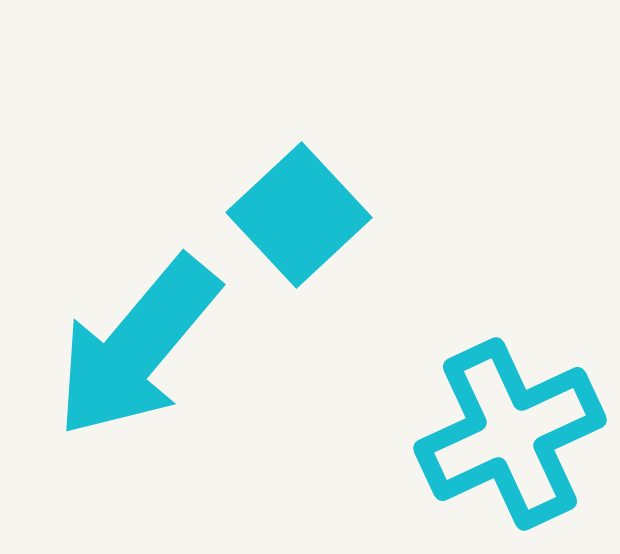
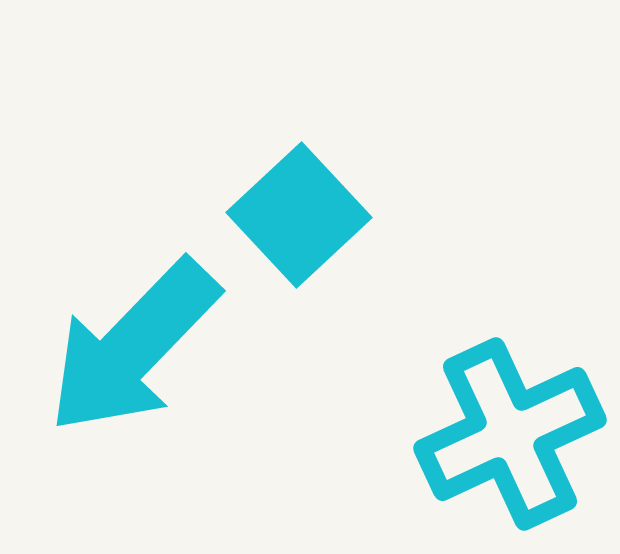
cyan arrow: moved 4 px left; rotated 4 degrees clockwise
